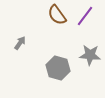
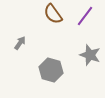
brown semicircle: moved 4 px left, 1 px up
gray star: rotated 15 degrees clockwise
gray hexagon: moved 7 px left, 2 px down
